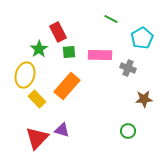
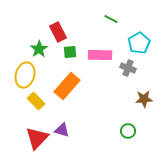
cyan pentagon: moved 3 px left, 5 px down
green square: moved 1 px right
yellow rectangle: moved 1 px left, 2 px down
